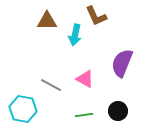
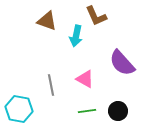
brown triangle: rotated 20 degrees clockwise
cyan arrow: moved 1 px right, 1 px down
purple semicircle: rotated 64 degrees counterclockwise
gray line: rotated 50 degrees clockwise
cyan hexagon: moved 4 px left
green line: moved 3 px right, 4 px up
